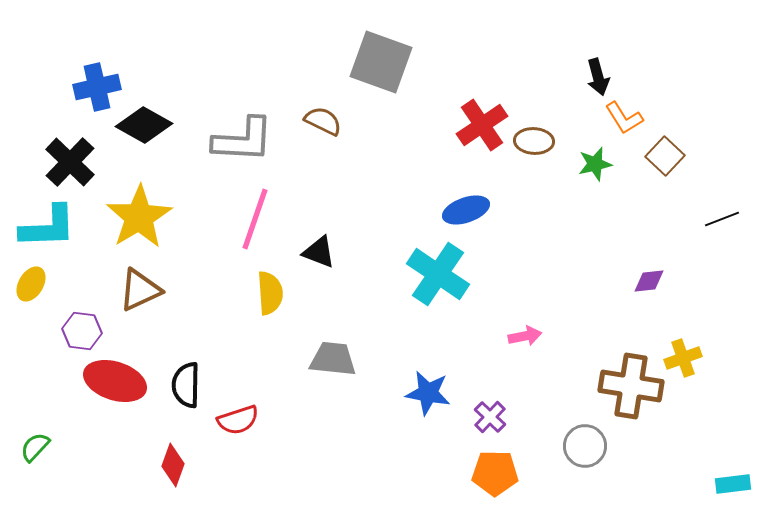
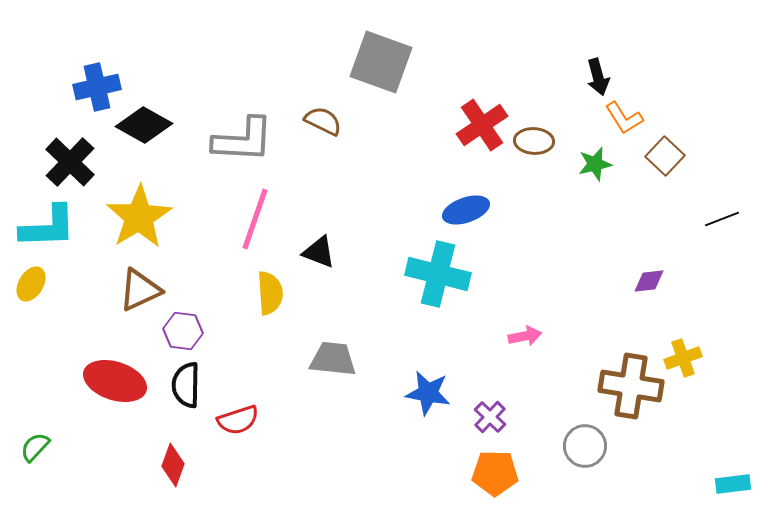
cyan cross: rotated 20 degrees counterclockwise
purple hexagon: moved 101 px right
